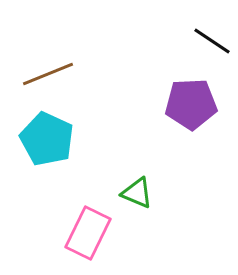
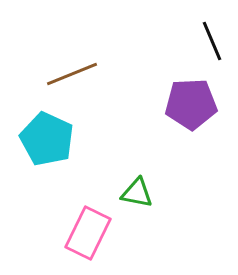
black line: rotated 33 degrees clockwise
brown line: moved 24 px right
green triangle: rotated 12 degrees counterclockwise
